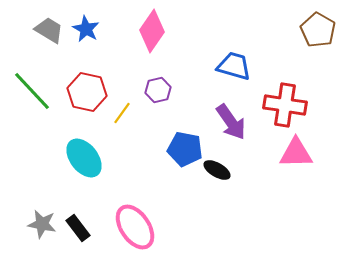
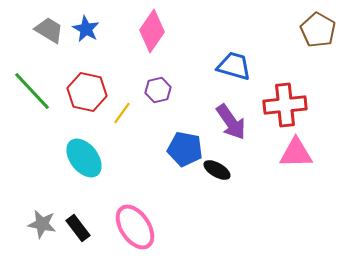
red cross: rotated 15 degrees counterclockwise
